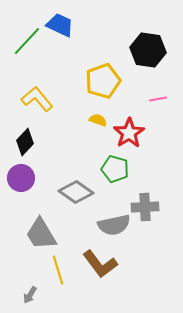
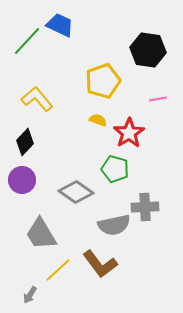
purple circle: moved 1 px right, 2 px down
yellow line: rotated 64 degrees clockwise
